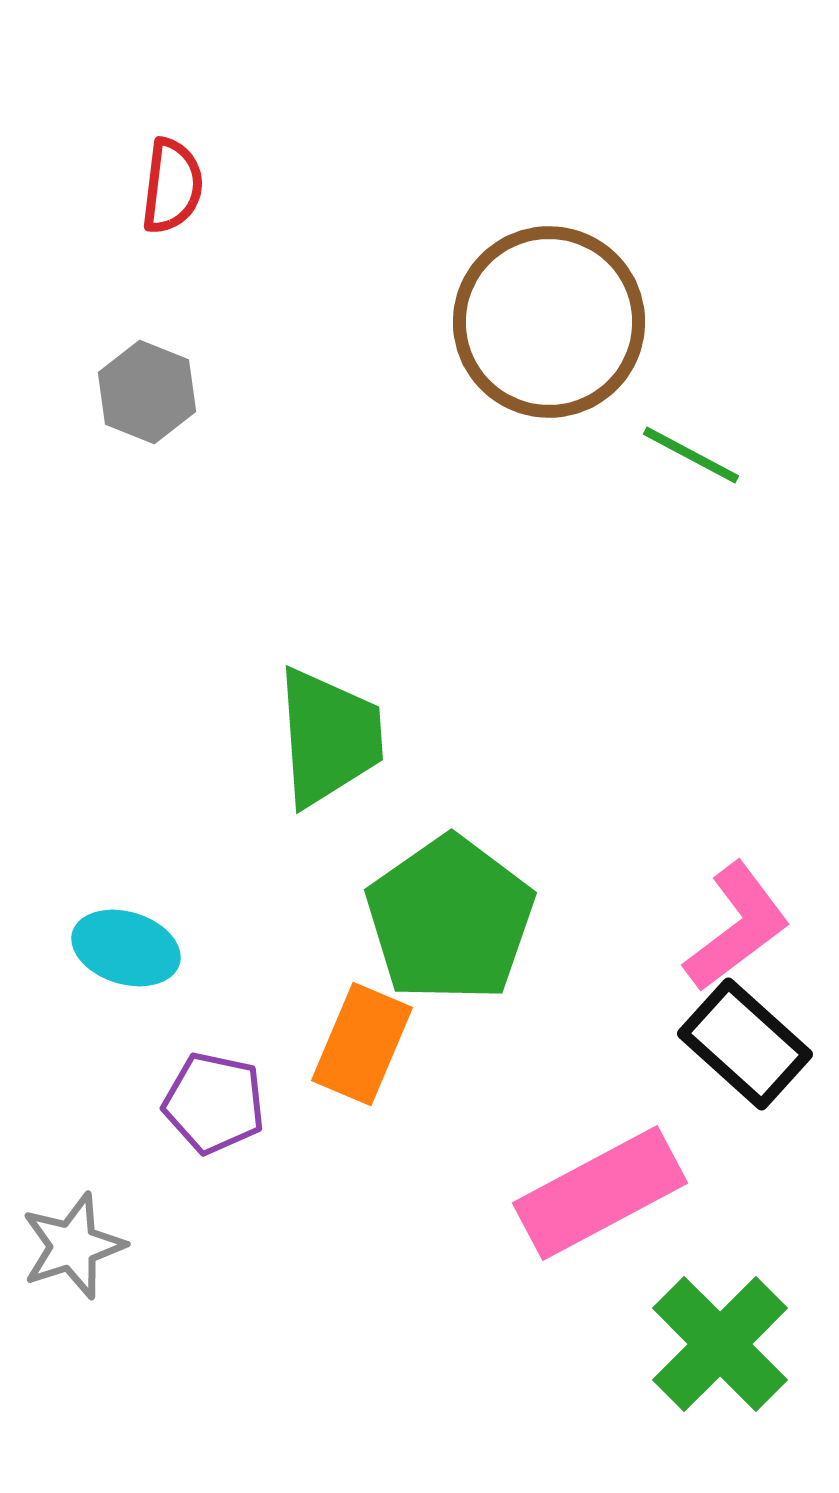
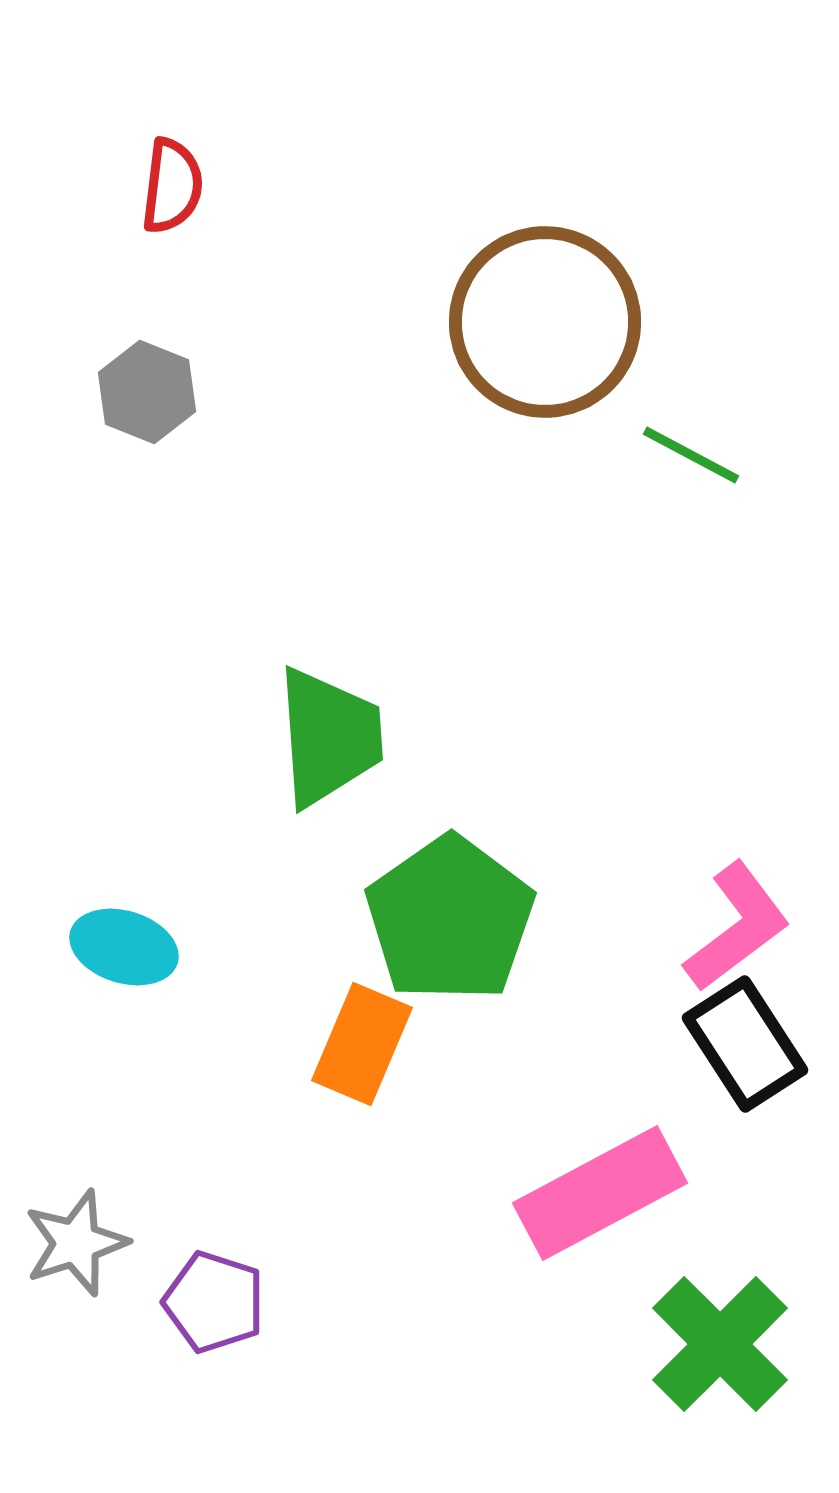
brown circle: moved 4 px left
cyan ellipse: moved 2 px left, 1 px up
black rectangle: rotated 15 degrees clockwise
purple pentagon: moved 199 px down; rotated 6 degrees clockwise
gray star: moved 3 px right, 3 px up
